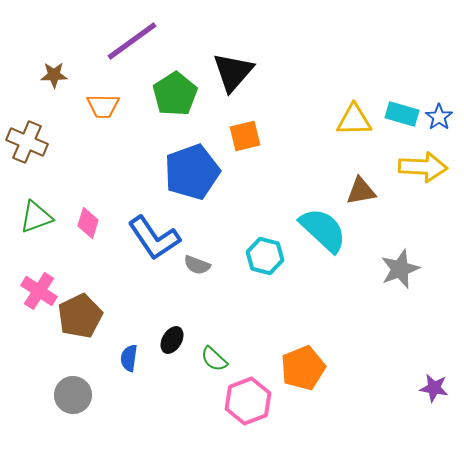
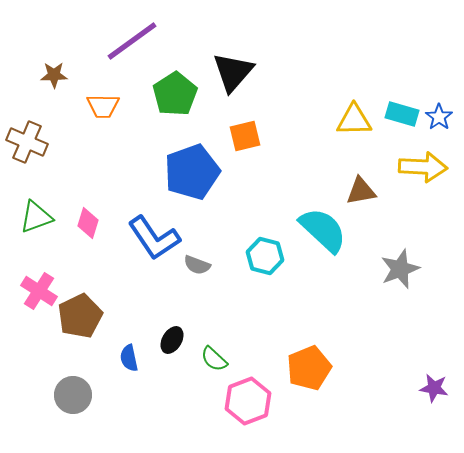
blue semicircle: rotated 20 degrees counterclockwise
orange pentagon: moved 6 px right
